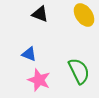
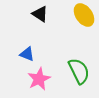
black triangle: rotated 12 degrees clockwise
blue triangle: moved 2 px left
pink star: moved 1 px up; rotated 25 degrees clockwise
